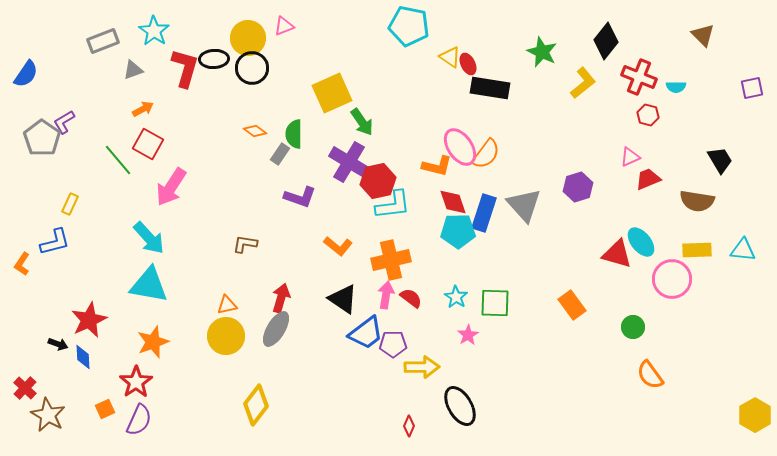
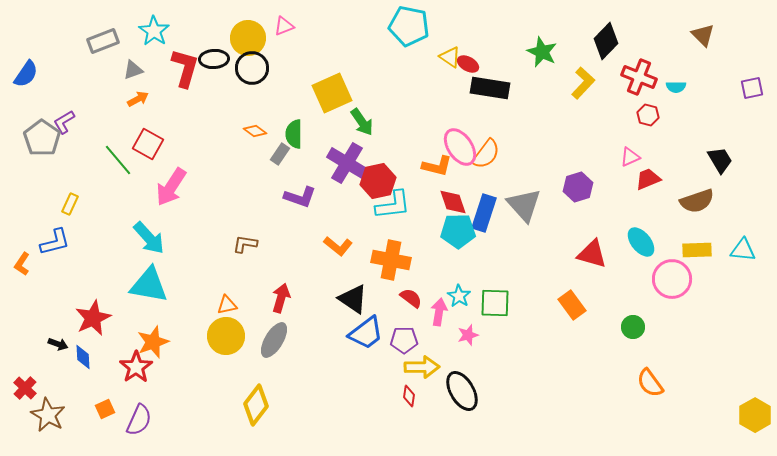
black diamond at (606, 41): rotated 6 degrees clockwise
red ellipse at (468, 64): rotated 35 degrees counterclockwise
yellow L-shape at (583, 83): rotated 8 degrees counterclockwise
orange arrow at (143, 109): moved 5 px left, 10 px up
purple cross at (349, 162): moved 2 px left, 1 px down
brown semicircle at (697, 201): rotated 28 degrees counterclockwise
red triangle at (617, 254): moved 25 px left
orange cross at (391, 260): rotated 24 degrees clockwise
pink arrow at (386, 295): moved 53 px right, 17 px down
cyan star at (456, 297): moved 3 px right, 1 px up
black triangle at (343, 299): moved 10 px right
red star at (89, 320): moved 4 px right, 2 px up
gray ellipse at (276, 329): moved 2 px left, 11 px down
pink star at (468, 335): rotated 15 degrees clockwise
purple pentagon at (393, 344): moved 11 px right, 4 px up
orange semicircle at (650, 375): moved 8 px down
red star at (136, 382): moved 15 px up
black ellipse at (460, 406): moved 2 px right, 15 px up
red diamond at (409, 426): moved 30 px up; rotated 15 degrees counterclockwise
